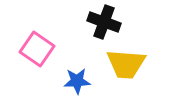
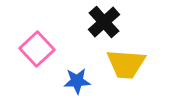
black cross: rotated 28 degrees clockwise
pink square: rotated 12 degrees clockwise
